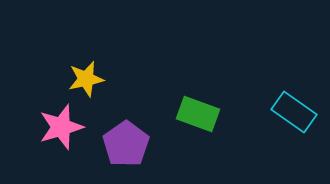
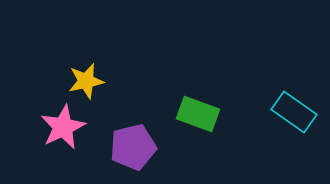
yellow star: moved 2 px down
pink star: moved 2 px right; rotated 9 degrees counterclockwise
purple pentagon: moved 7 px right, 3 px down; rotated 21 degrees clockwise
